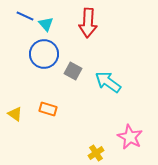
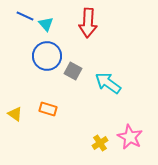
blue circle: moved 3 px right, 2 px down
cyan arrow: moved 1 px down
yellow cross: moved 4 px right, 10 px up
